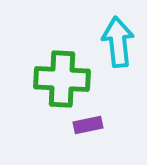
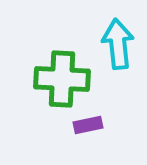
cyan arrow: moved 2 px down
